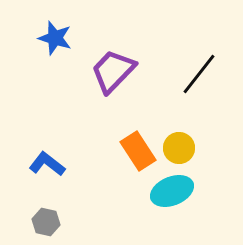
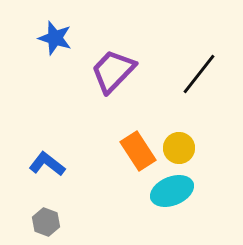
gray hexagon: rotated 8 degrees clockwise
